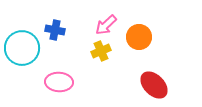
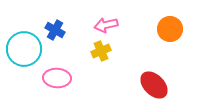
pink arrow: rotated 30 degrees clockwise
blue cross: rotated 18 degrees clockwise
orange circle: moved 31 px right, 8 px up
cyan circle: moved 2 px right, 1 px down
pink ellipse: moved 2 px left, 4 px up
